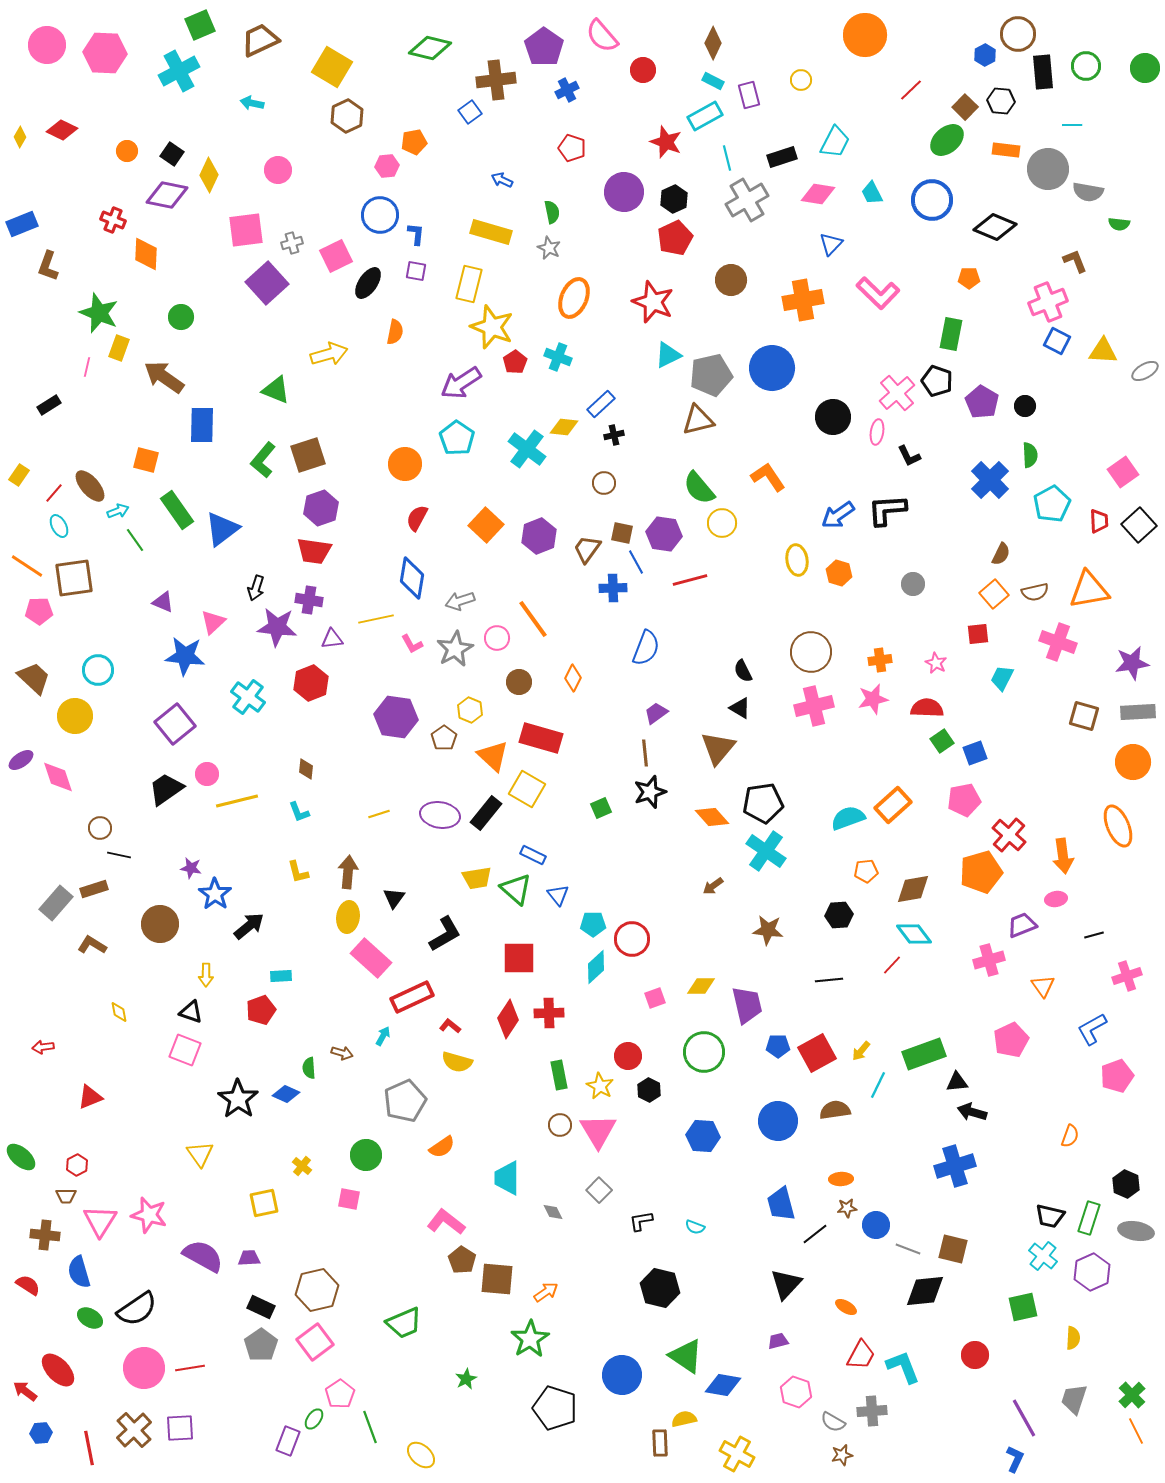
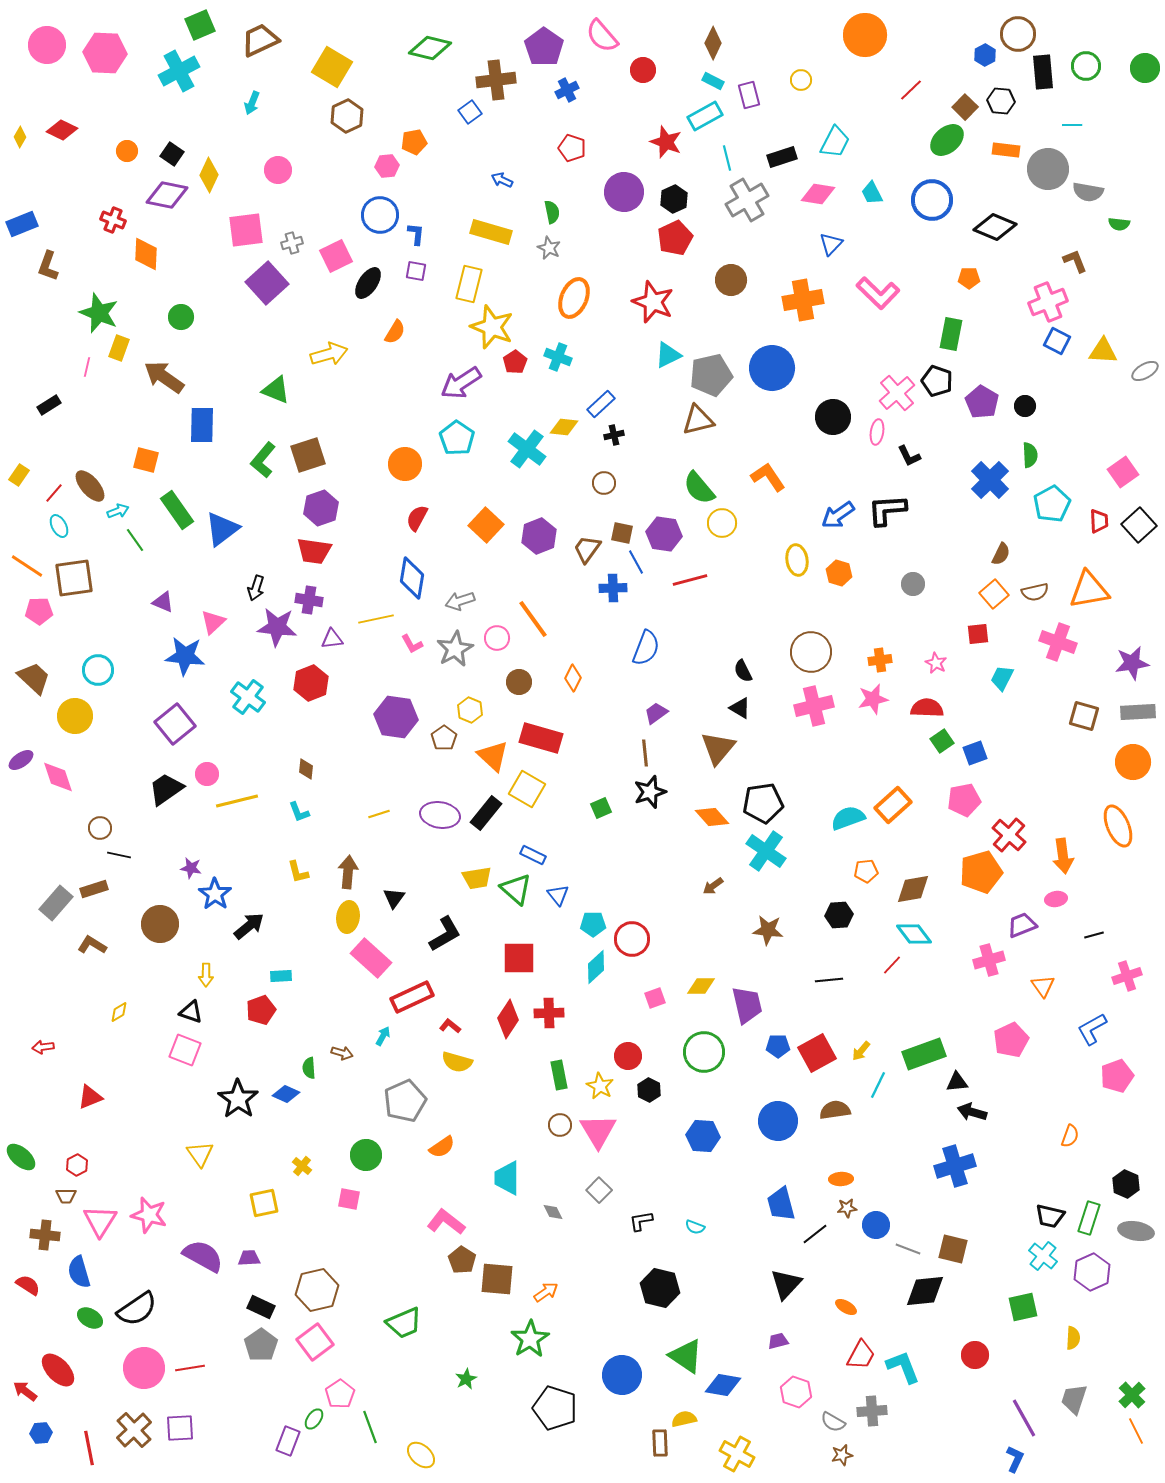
cyan arrow at (252, 103): rotated 80 degrees counterclockwise
orange semicircle at (395, 332): rotated 20 degrees clockwise
yellow diamond at (119, 1012): rotated 70 degrees clockwise
